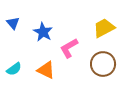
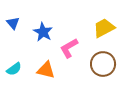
orange triangle: rotated 12 degrees counterclockwise
